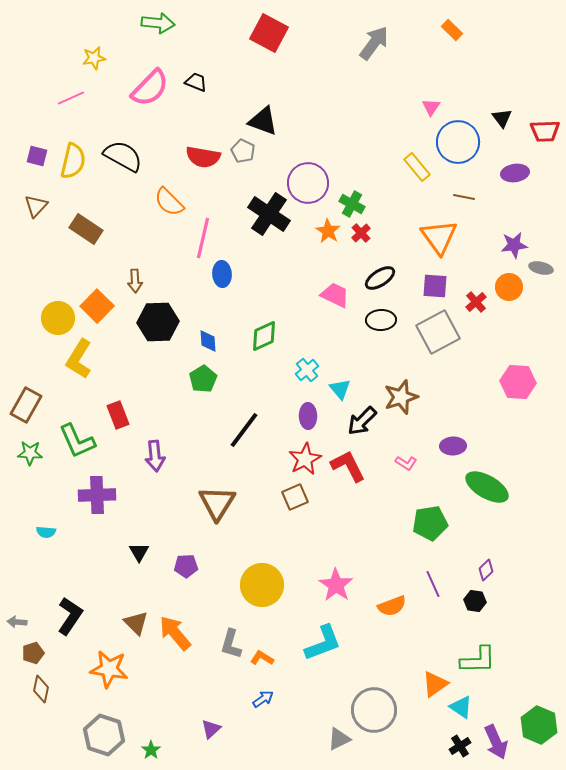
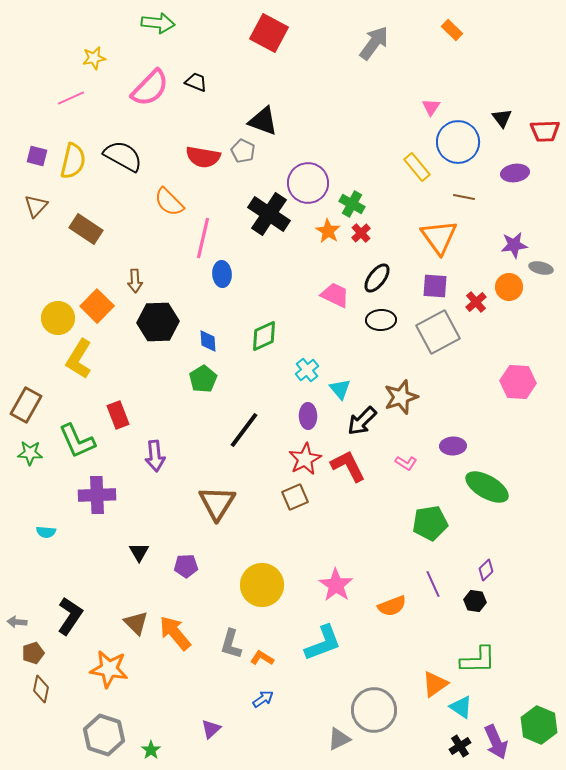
black ellipse at (380, 278): moved 3 px left; rotated 20 degrees counterclockwise
